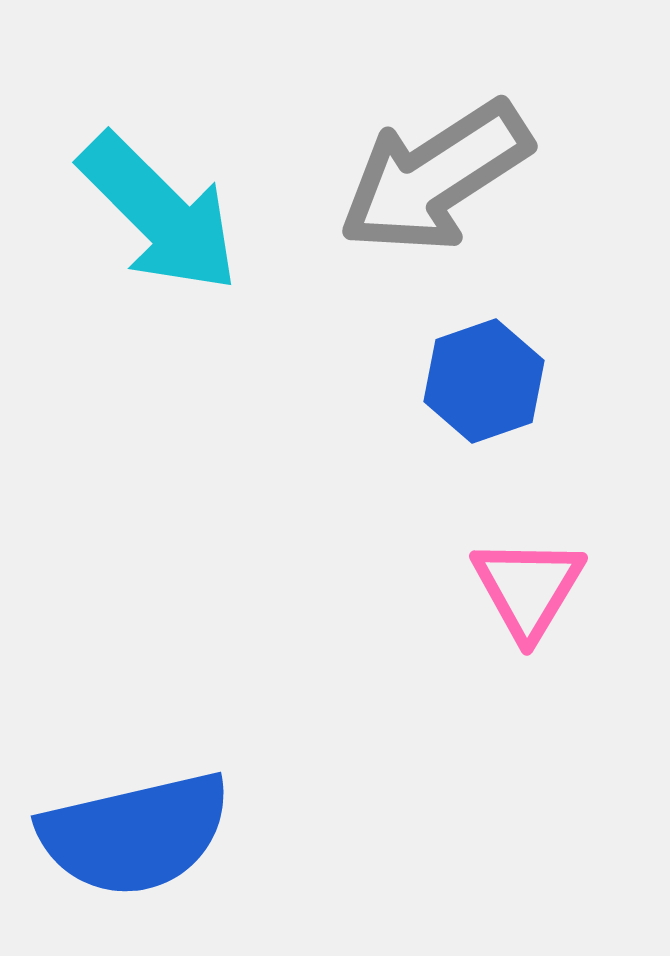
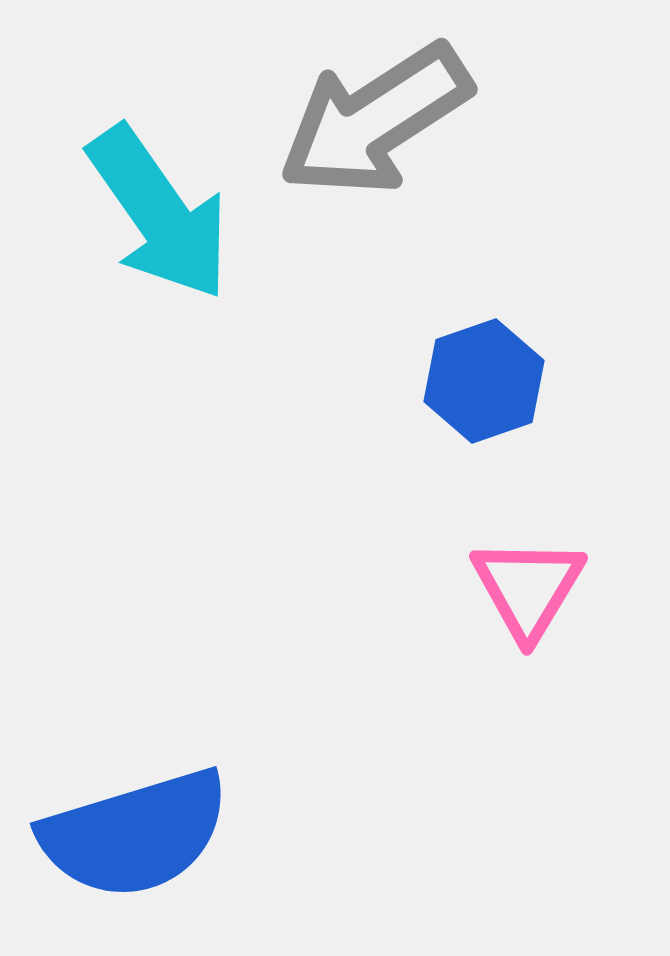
gray arrow: moved 60 px left, 57 px up
cyan arrow: rotated 10 degrees clockwise
blue semicircle: rotated 4 degrees counterclockwise
